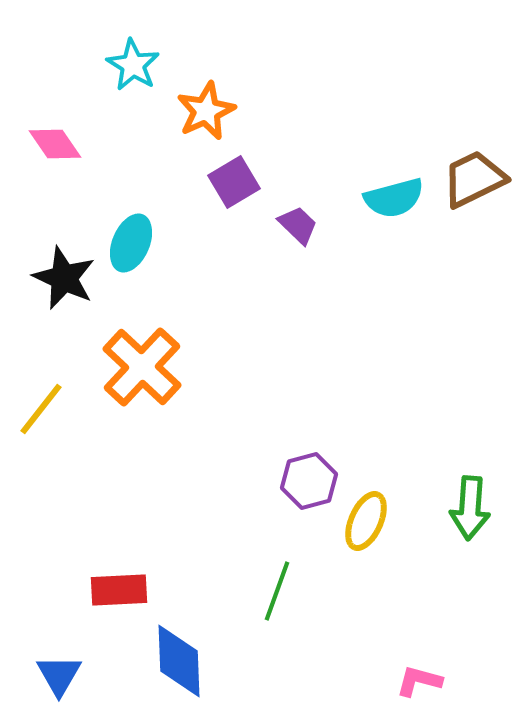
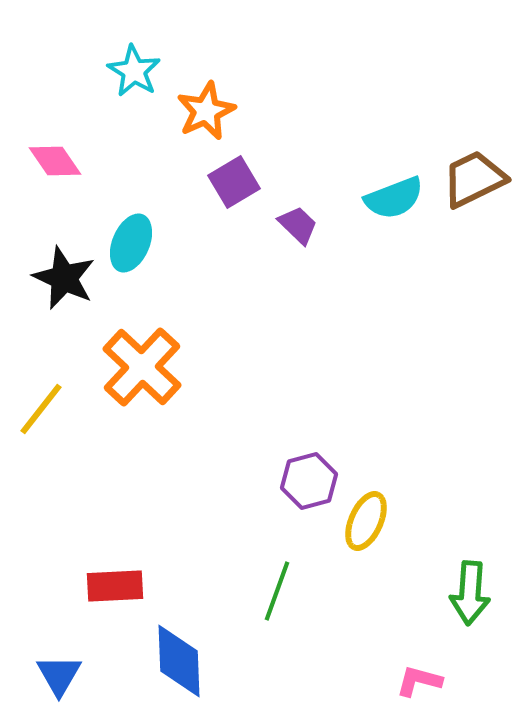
cyan star: moved 1 px right, 6 px down
pink diamond: moved 17 px down
cyan semicircle: rotated 6 degrees counterclockwise
green arrow: moved 85 px down
red rectangle: moved 4 px left, 4 px up
